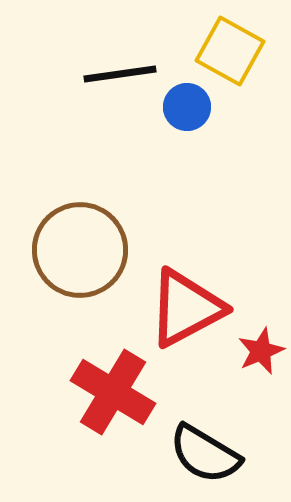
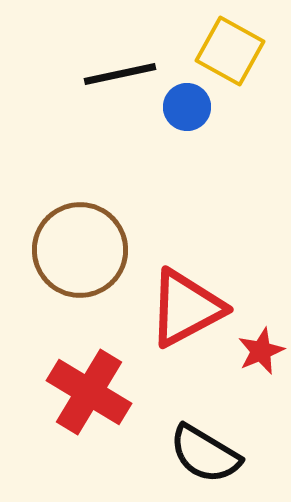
black line: rotated 4 degrees counterclockwise
red cross: moved 24 px left
